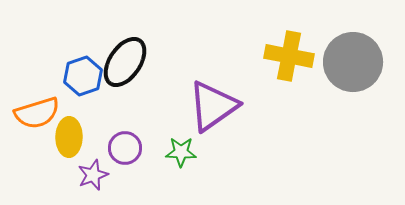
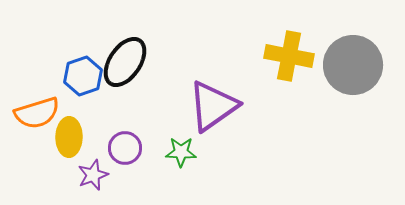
gray circle: moved 3 px down
